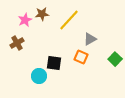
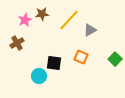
gray triangle: moved 9 px up
